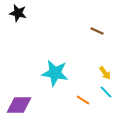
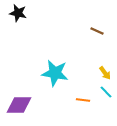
orange line: rotated 24 degrees counterclockwise
